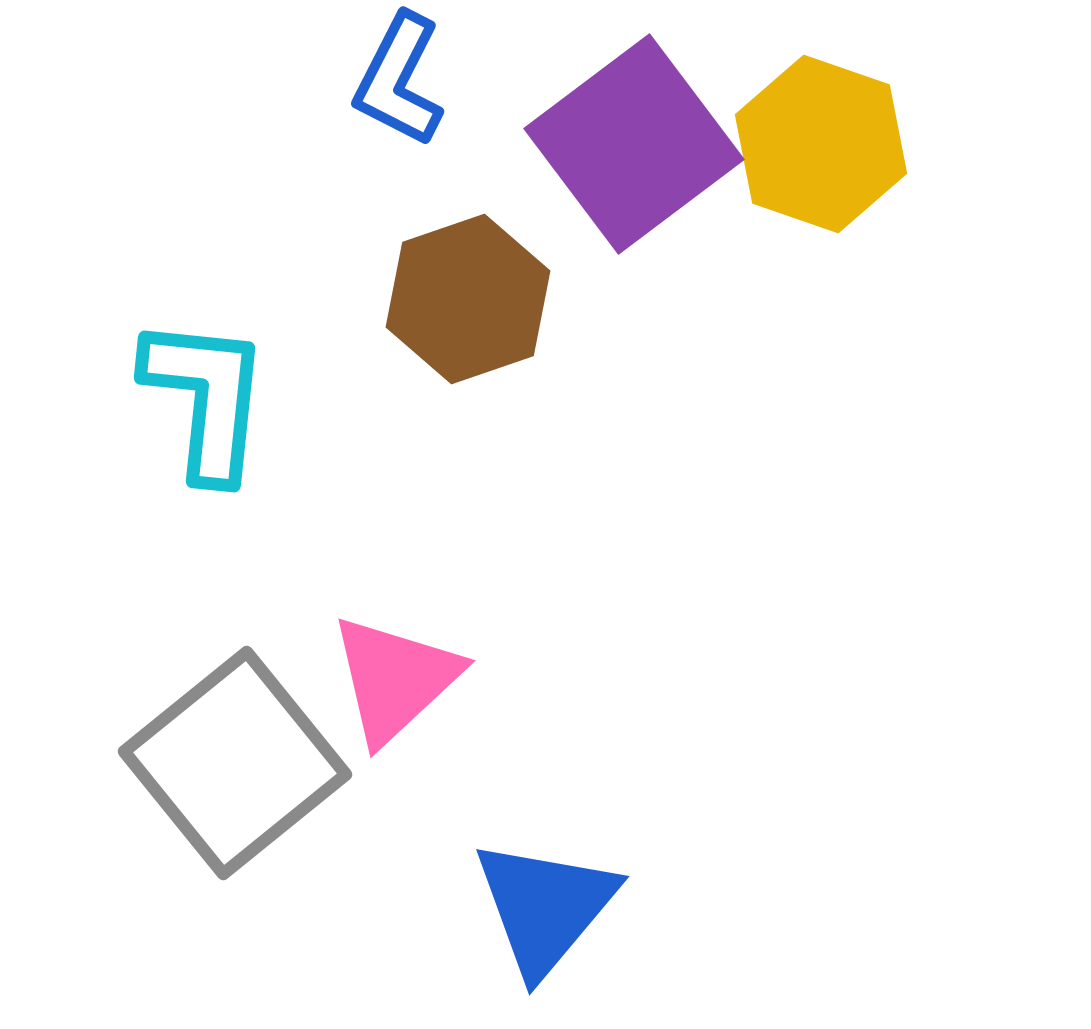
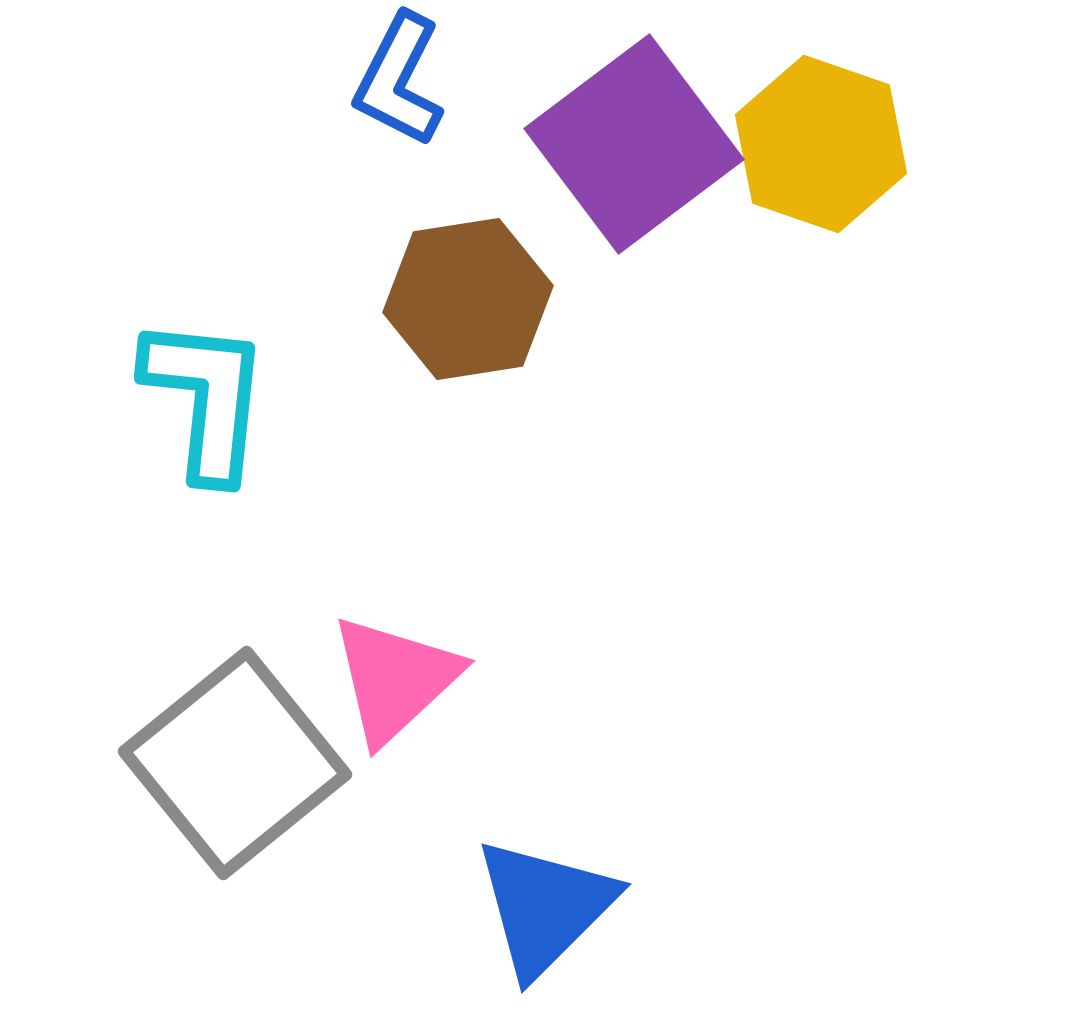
brown hexagon: rotated 10 degrees clockwise
blue triangle: rotated 5 degrees clockwise
